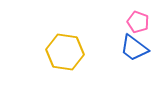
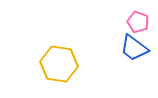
yellow hexagon: moved 6 px left, 12 px down
